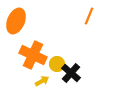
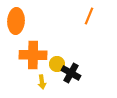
orange ellipse: rotated 20 degrees counterclockwise
orange cross: rotated 24 degrees counterclockwise
black cross: rotated 12 degrees counterclockwise
yellow arrow: moved 1 px down; rotated 112 degrees clockwise
